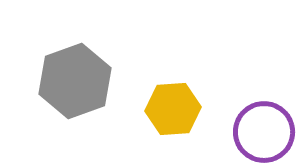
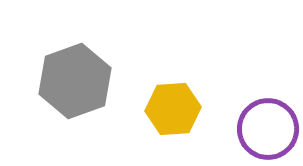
purple circle: moved 4 px right, 3 px up
